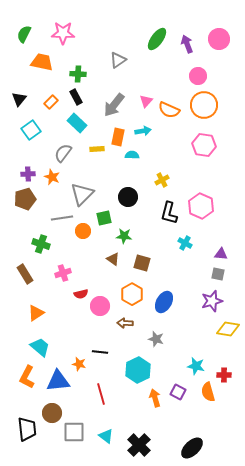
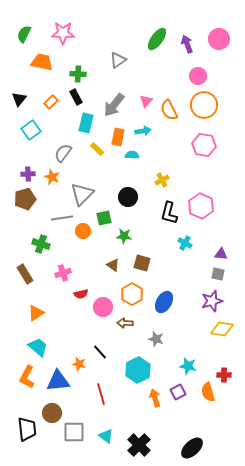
orange semicircle at (169, 110): rotated 40 degrees clockwise
cyan rectangle at (77, 123): moved 9 px right; rotated 60 degrees clockwise
yellow rectangle at (97, 149): rotated 48 degrees clockwise
brown triangle at (113, 259): moved 6 px down
pink circle at (100, 306): moved 3 px right, 1 px down
yellow diamond at (228, 329): moved 6 px left
cyan trapezoid at (40, 347): moved 2 px left
black line at (100, 352): rotated 42 degrees clockwise
cyan star at (196, 366): moved 8 px left
purple square at (178, 392): rotated 35 degrees clockwise
